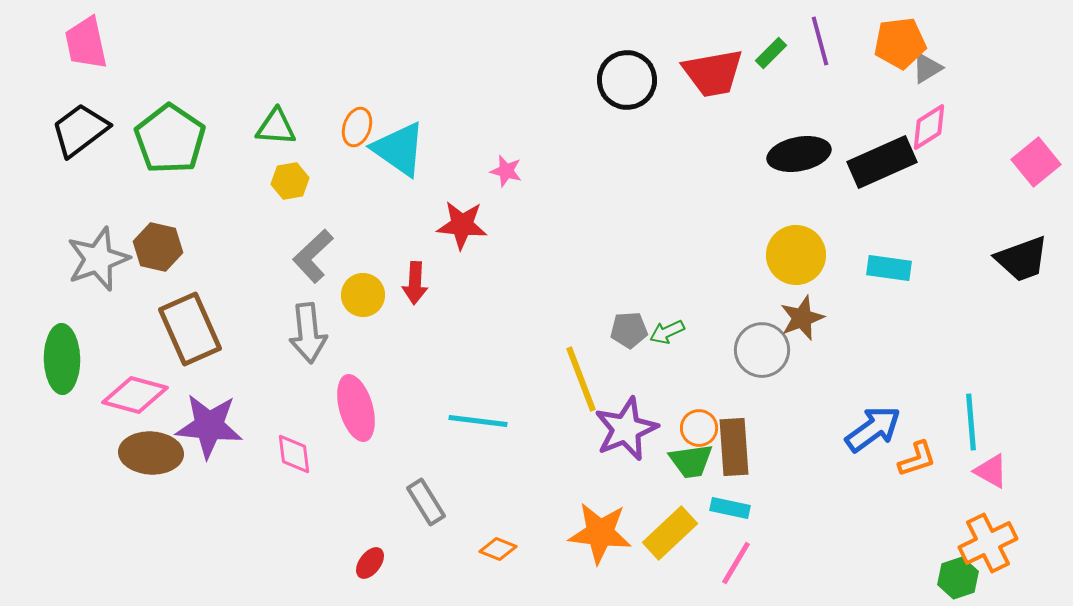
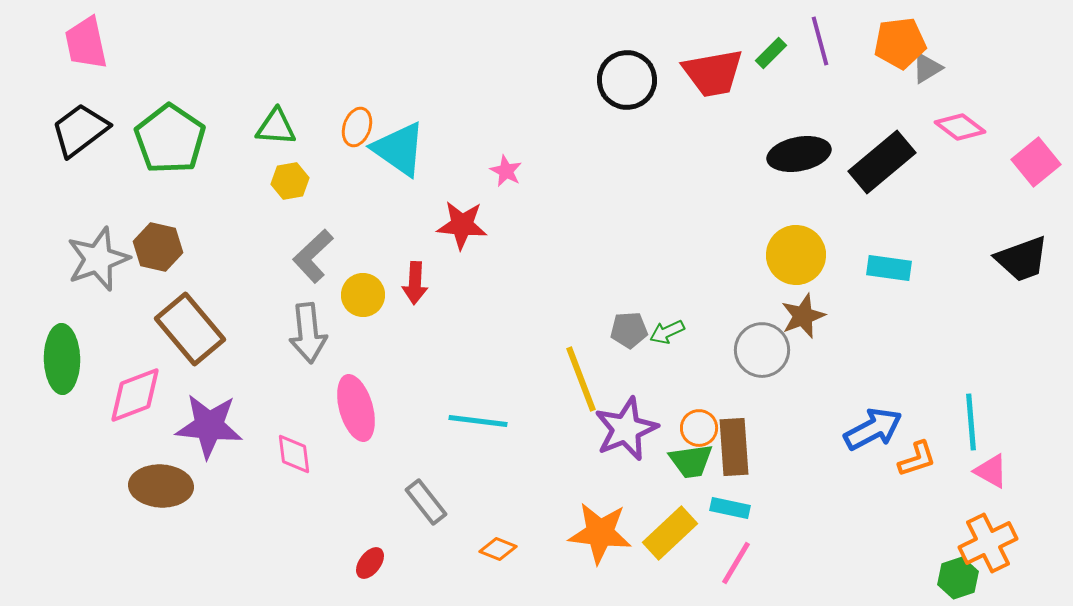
pink diamond at (929, 127): moved 31 px right; rotated 69 degrees clockwise
black rectangle at (882, 162): rotated 16 degrees counterclockwise
pink star at (506, 171): rotated 12 degrees clockwise
brown star at (802, 318): moved 1 px right, 2 px up
brown rectangle at (190, 329): rotated 16 degrees counterclockwise
pink diamond at (135, 395): rotated 36 degrees counterclockwise
blue arrow at (873, 429): rotated 8 degrees clockwise
brown ellipse at (151, 453): moved 10 px right, 33 px down
gray rectangle at (426, 502): rotated 6 degrees counterclockwise
